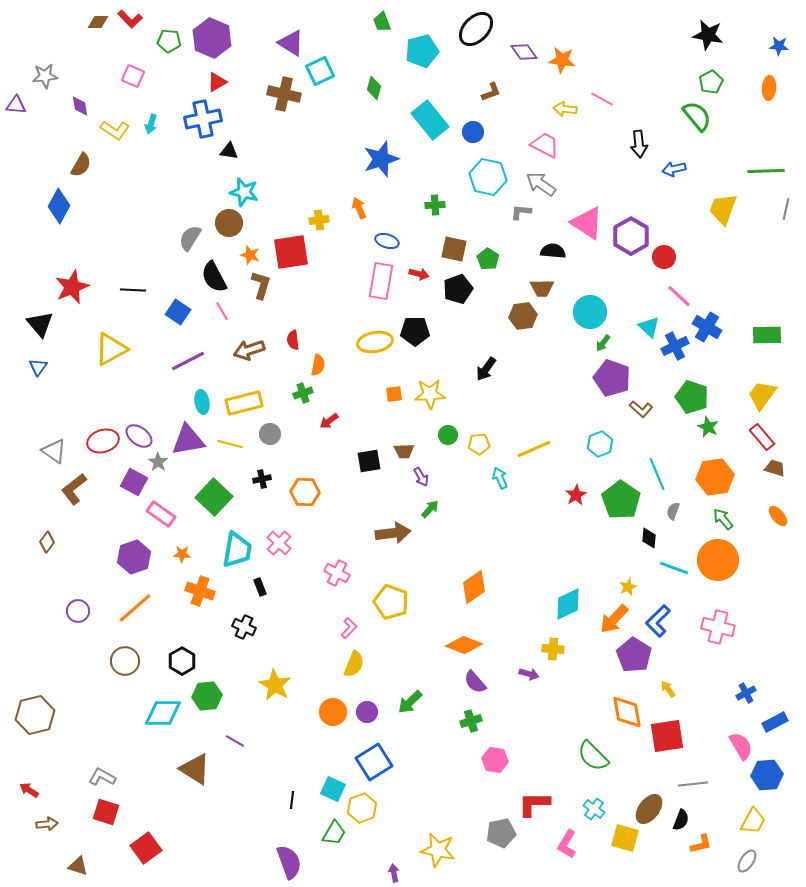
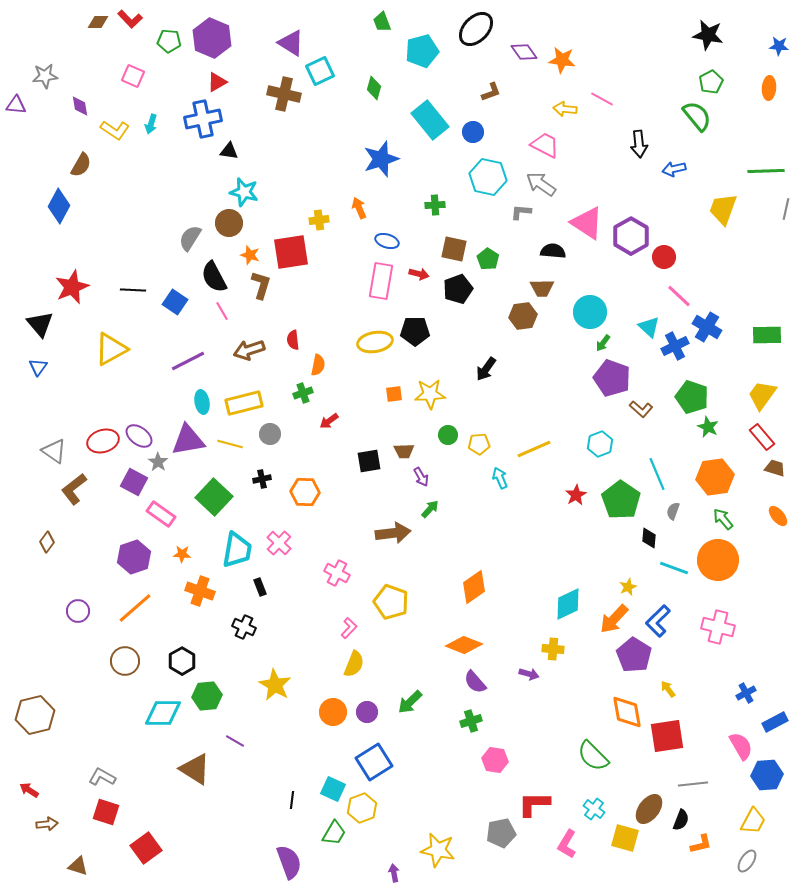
blue square at (178, 312): moved 3 px left, 10 px up
